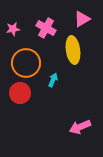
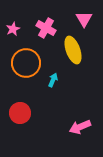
pink triangle: moved 2 px right; rotated 30 degrees counterclockwise
pink star: rotated 16 degrees counterclockwise
yellow ellipse: rotated 12 degrees counterclockwise
red circle: moved 20 px down
